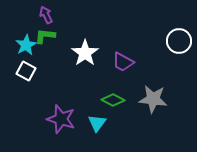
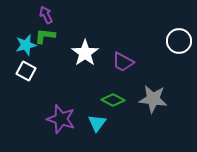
cyan star: rotated 15 degrees clockwise
